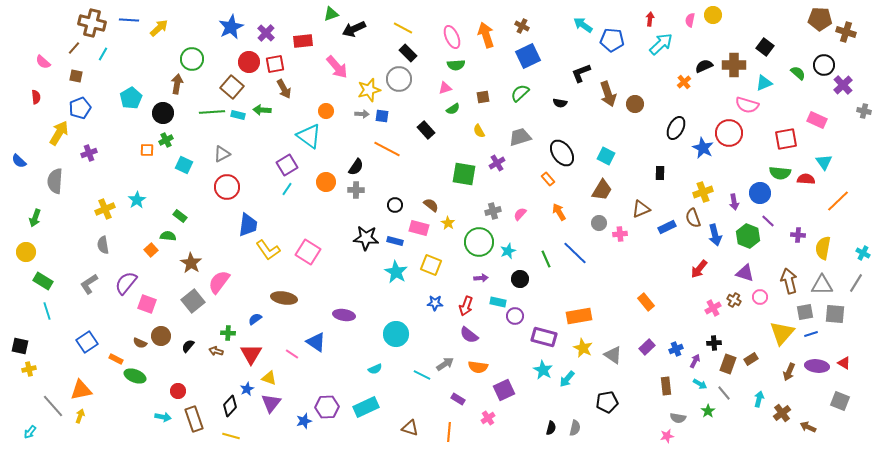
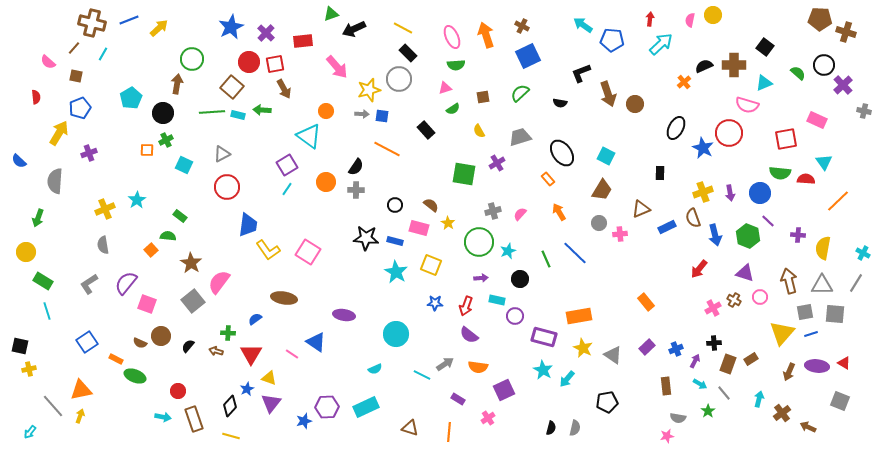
blue line at (129, 20): rotated 24 degrees counterclockwise
pink semicircle at (43, 62): moved 5 px right
purple arrow at (734, 202): moved 4 px left, 9 px up
green arrow at (35, 218): moved 3 px right
cyan rectangle at (498, 302): moved 1 px left, 2 px up
